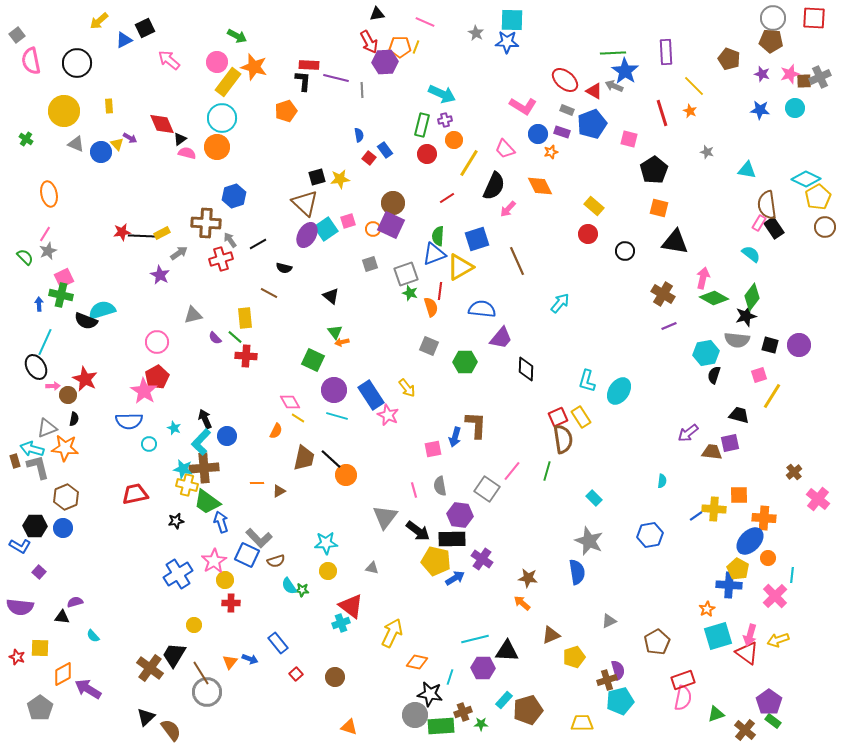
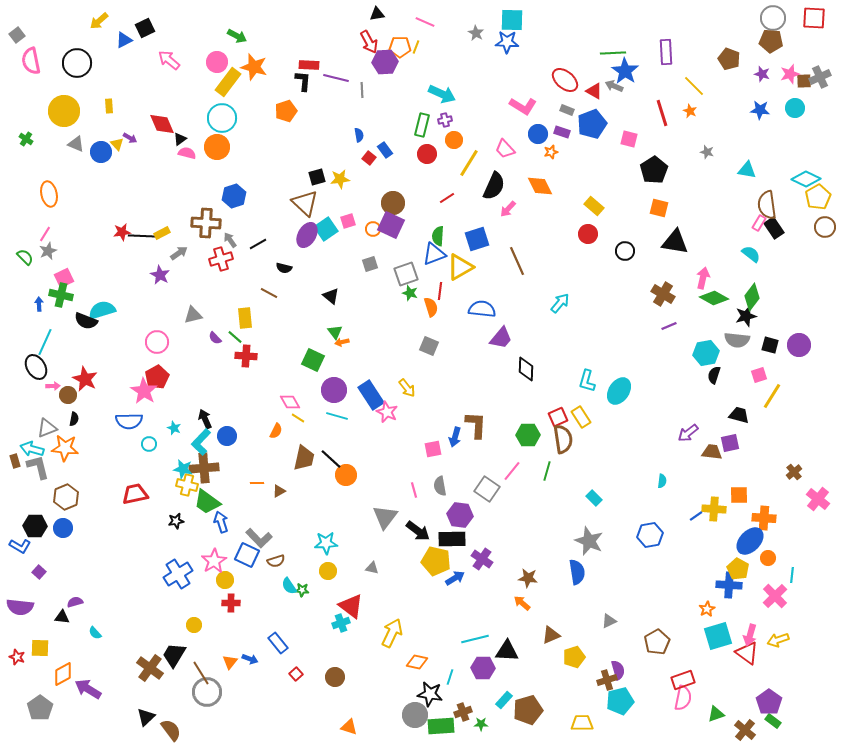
green hexagon at (465, 362): moved 63 px right, 73 px down
pink star at (388, 415): moved 1 px left, 3 px up
cyan semicircle at (93, 636): moved 2 px right, 3 px up
